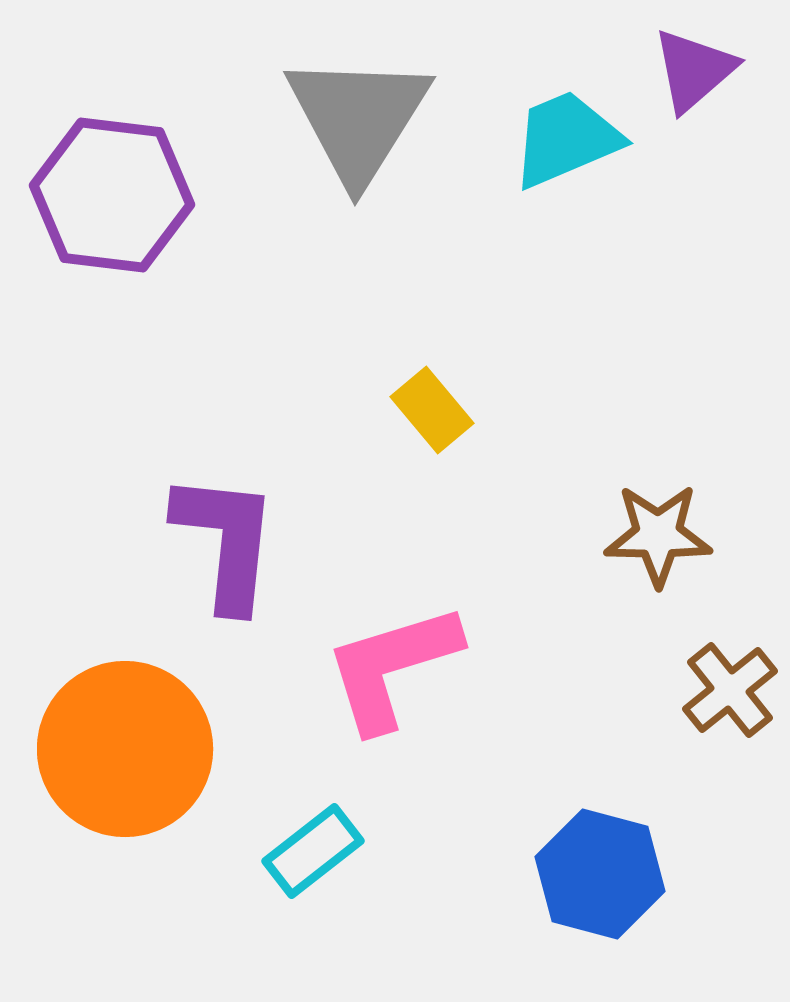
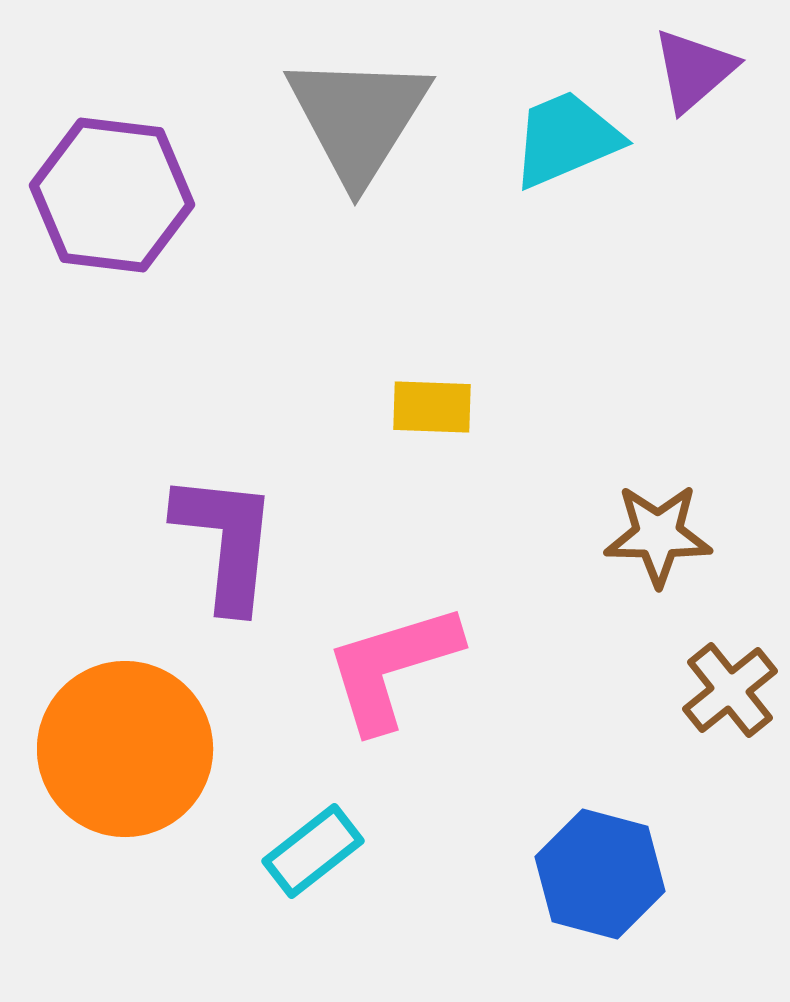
yellow rectangle: moved 3 px up; rotated 48 degrees counterclockwise
